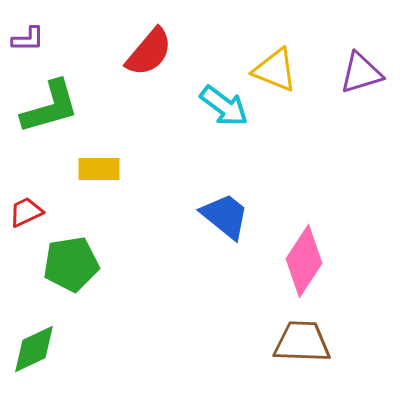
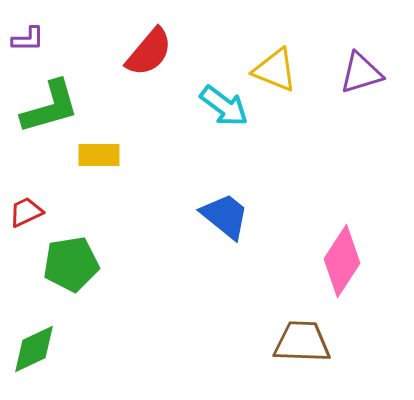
yellow rectangle: moved 14 px up
pink diamond: moved 38 px right
